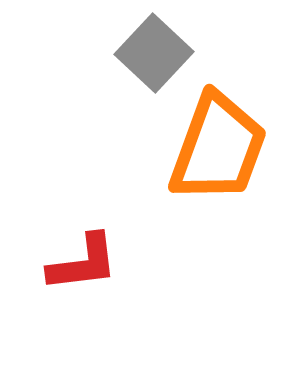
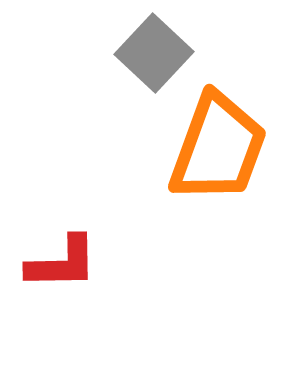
red L-shape: moved 21 px left; rotated 6 degrees clockwise
